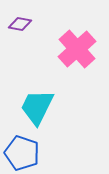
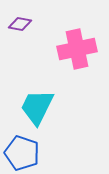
pink cross: rotated 30 degrees clockwise
